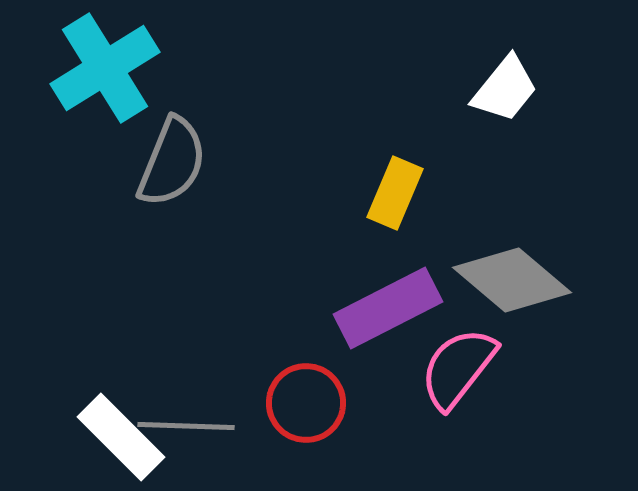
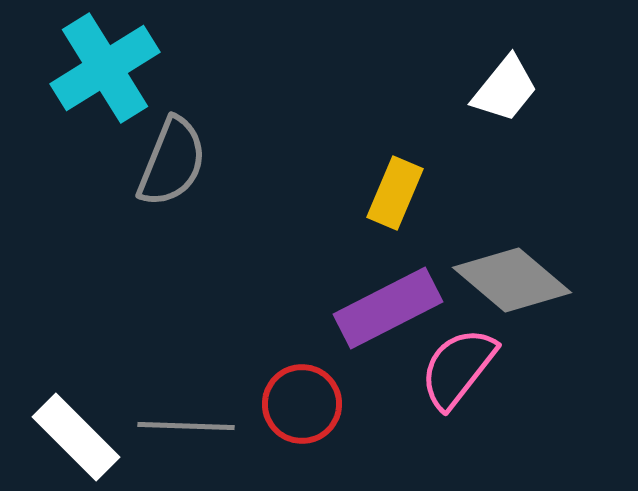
red circle: moved 4 px left, 1 px down
white rectangle: moved 45 px left
